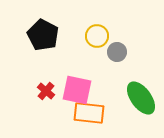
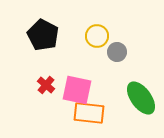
red cross: moved 6 px up
